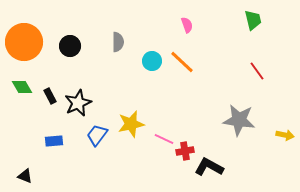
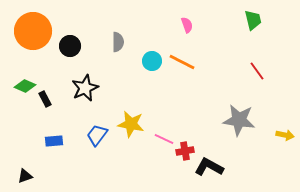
orange circle: moved 9 px right, 11 px up
orange line: rotated 16 degrees counterclockwise
green diamond: moved 3 px right, 1 px up; rotated 35 degrees counterclockwise
black rectangle: moved 5 px left, 3 px down
black star: moved 7 px right, 15 px up
yellow star: rotated 24 degrees clockwise
black triangle: rotated 42 degrees counterclockwise
